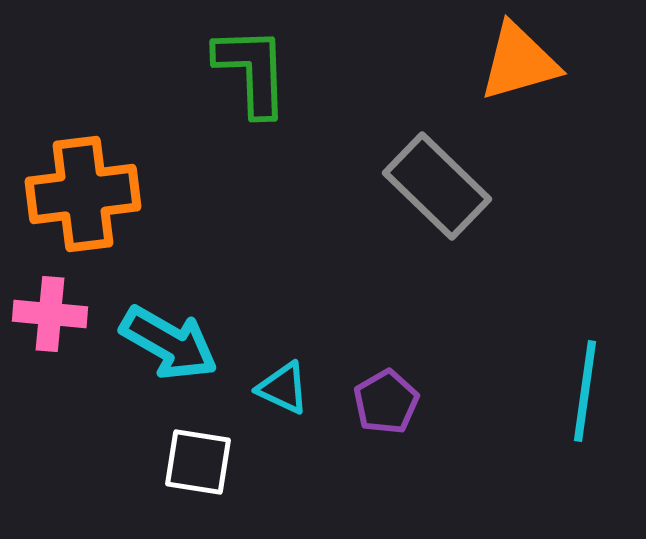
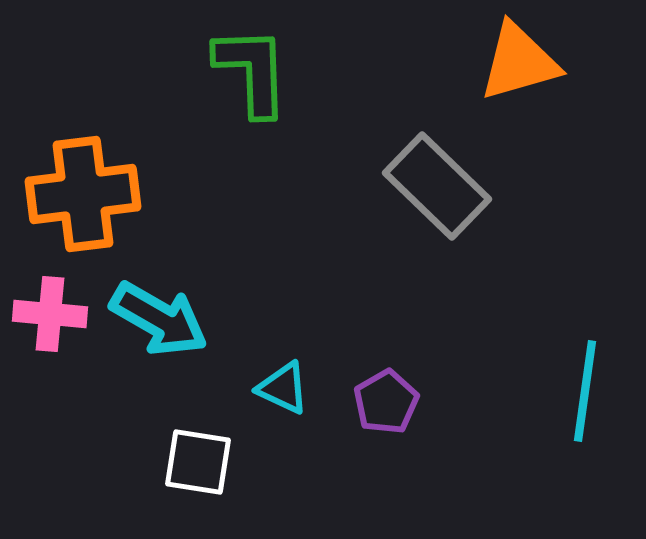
cyan arrow: moved 10 px left, 24 px up
